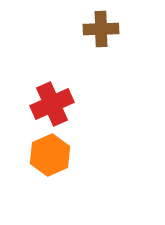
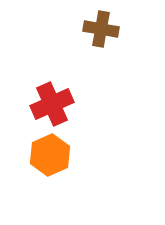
brown cross: rotated 12 degrees clockwise
